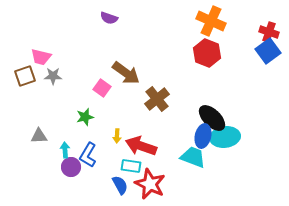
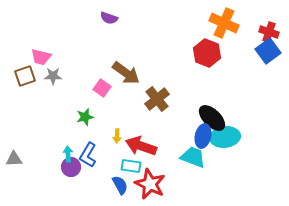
orange cross: moved 13 px right, 2 px down
gray triangle: moved 25 px left, 23 px down
cyan arrow: moved 3 px right, 4 px down
